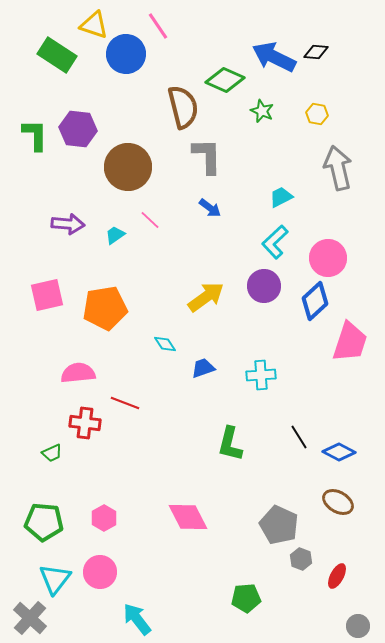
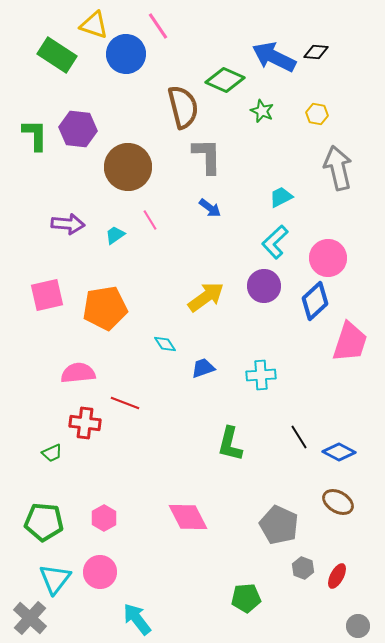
pink line at (150, 220): rotated 15 degrees clockwise
gray hexagon at (301, 559): moved 2 px right, 9 px down
